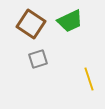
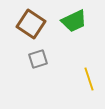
green trapezoid: moved 4 px right
